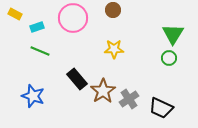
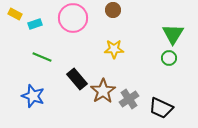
cyan rectangle: moved 2 px left, 3 px up
green line: moved 2 px right, 6 px down
